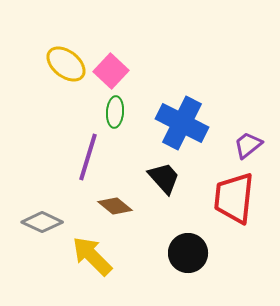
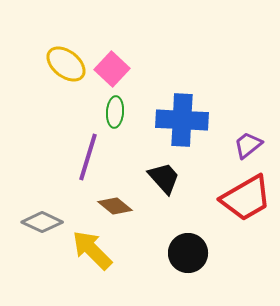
pink square: moved 1 px right, 2 px up
blue cross: moved 3 px up; rotated 24 degrees counterclockwise
red trapezoid: moved 12 px right; rotated 126 degrees counterclockwise
yellow arrow: moved 6 px up
